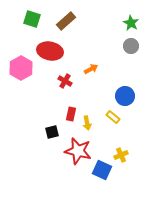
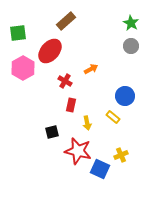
green square: moved 14 px left, 14 px down; rotated 24 degrees counterclockwise
red ellipse: rotated 60 degrees counterclockwise
pink hexagon: moved 2 px right
red rectangle: moved 9 px up
blue square: moved 2 px left, 1 px up
